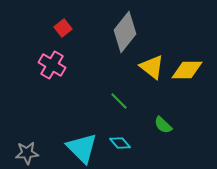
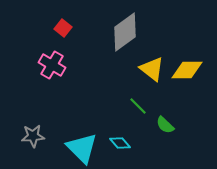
red square: rotated 12 degrees counterclockwise
gray diamond: rotated 15 degrees clockwise
yellow triangle: moved 2 px down
green line: moved 19 px right, 5 px down
green semicircle: moved 2 px right
gray star: moved 6 px right, 17 px up
